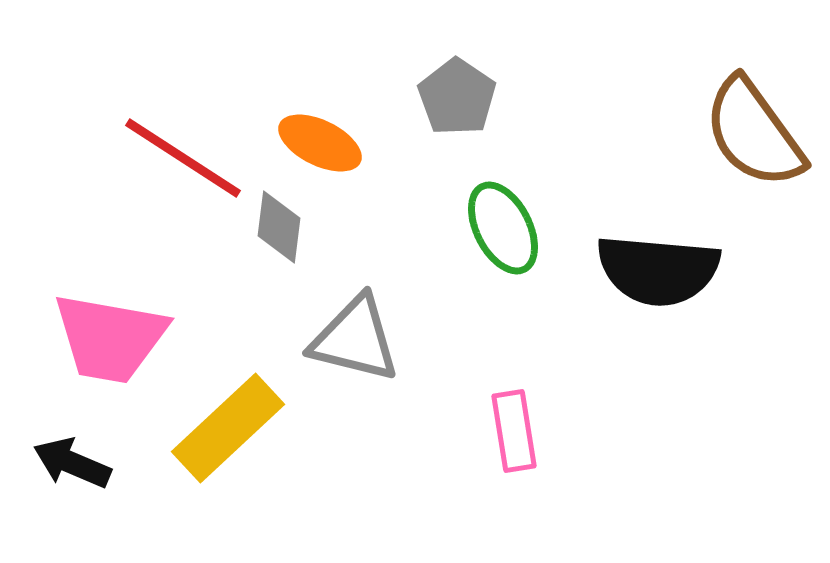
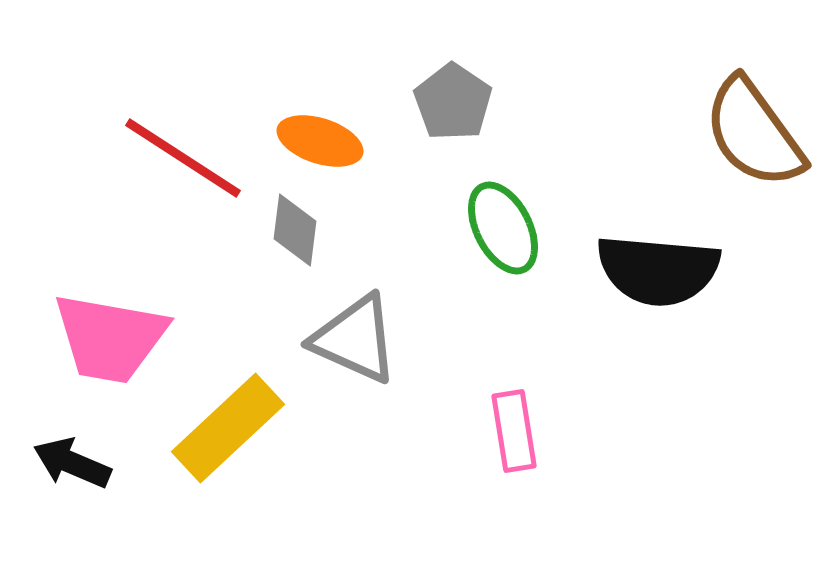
gray pentagon: moved 4 px left, 5 px down
orange ellipse: moved 2 px up; rotated 8 degrees counterclockwise
gray diamond: moved 16 px right, 3 px down
gray triangle: rotated 10 degrees clockwise
